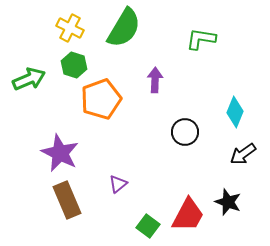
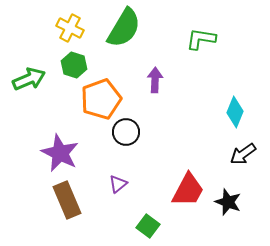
black circle: moved 59 px left
red trapezoid: moved 25 px up
